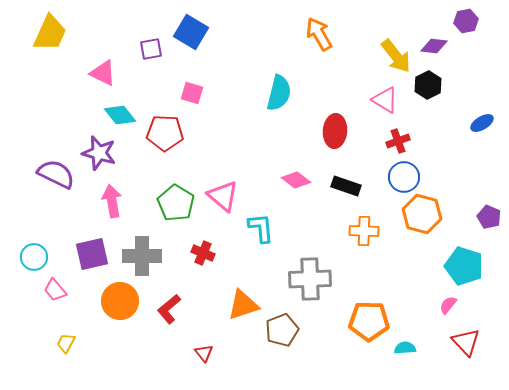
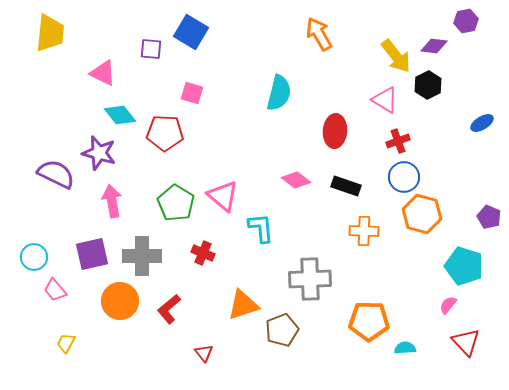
yellow trapezoid at (50, 33): rotated 18 degrees counterclockwise
purple square at (151, 49): rotated 15 degrees clockwise
